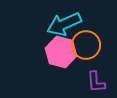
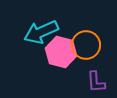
cyan arrow: moved 23 px left, 8 px down
